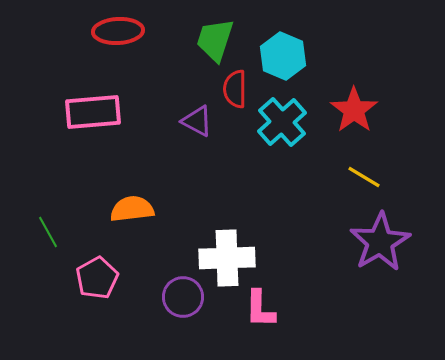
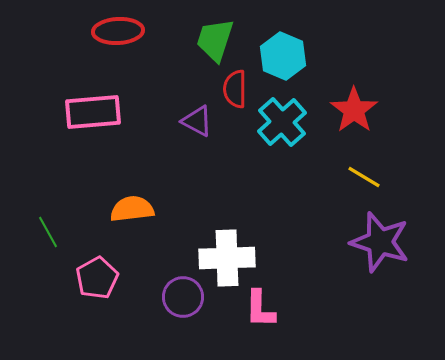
purple star: rotated 24 degrees counterclockwise
